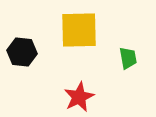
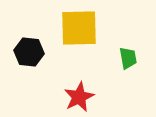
yellow square: moved 2 px up
black hexagon: moved 7 px right
